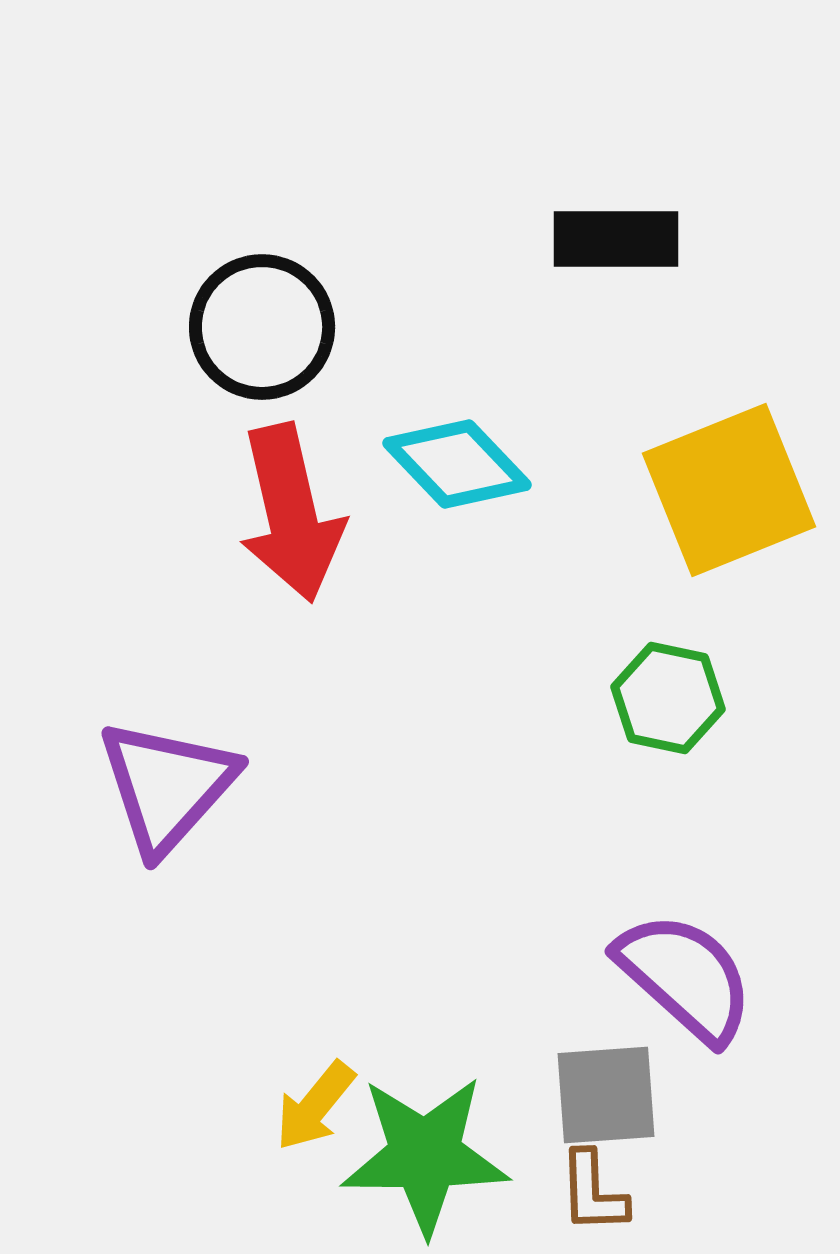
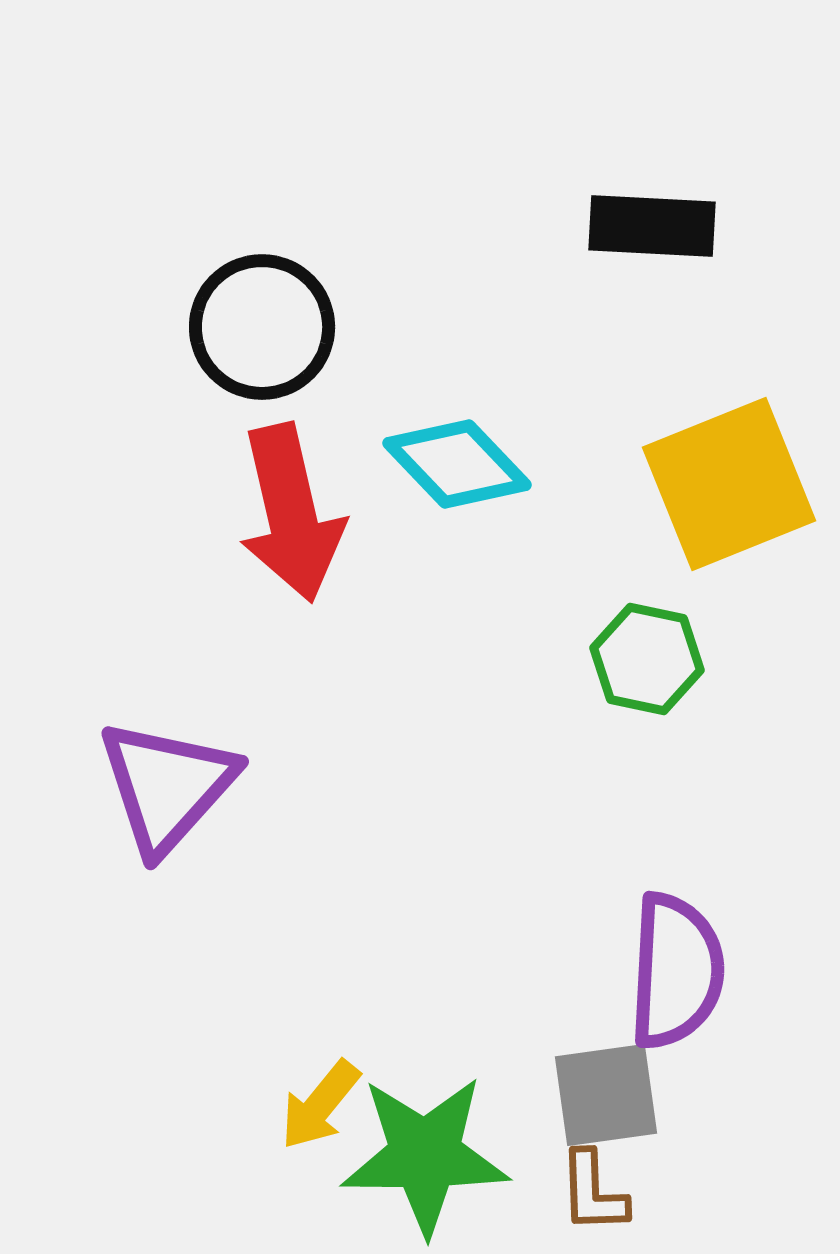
black rectangle: moved 36 px right, 13 px up; rotated 3 degrees clockwise
yellow square: moved 6 px up
green hexagon: moved 21 px left, 39 px up
purple semicircle: moved 9 px left, 6 px up; rotated 51 degrees clockwise
gray square: rotated 4 degrees counterclockwise
yellow arrow: moved 5 px right, 1 px up
